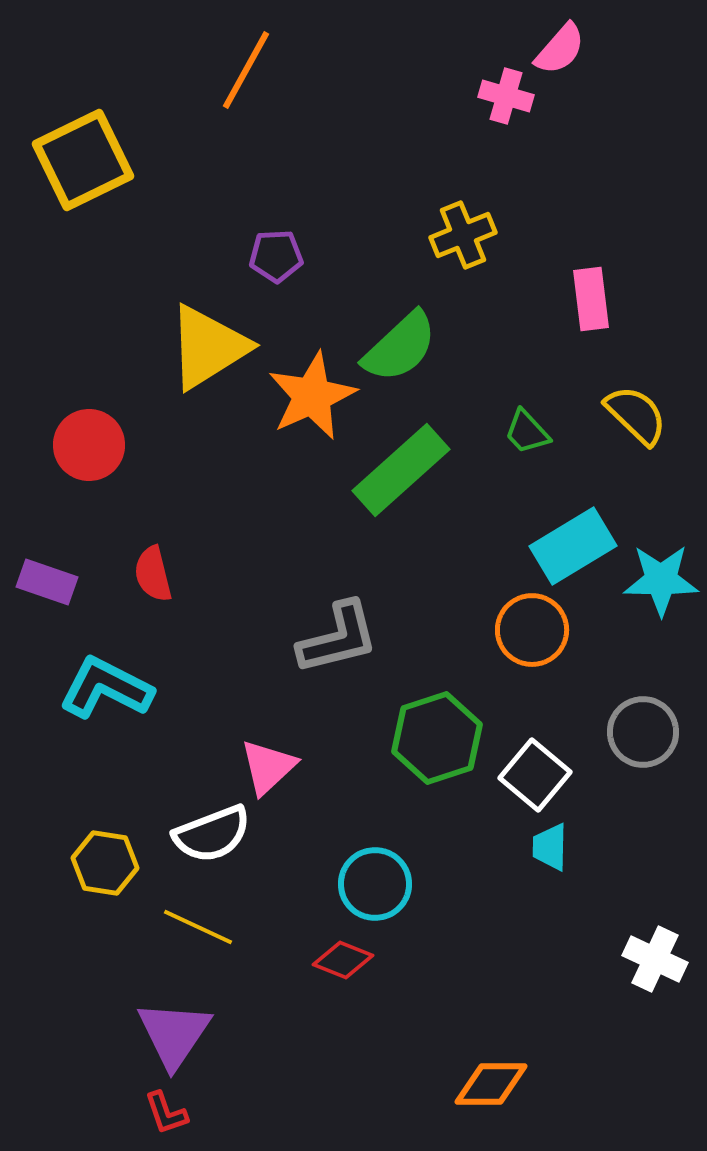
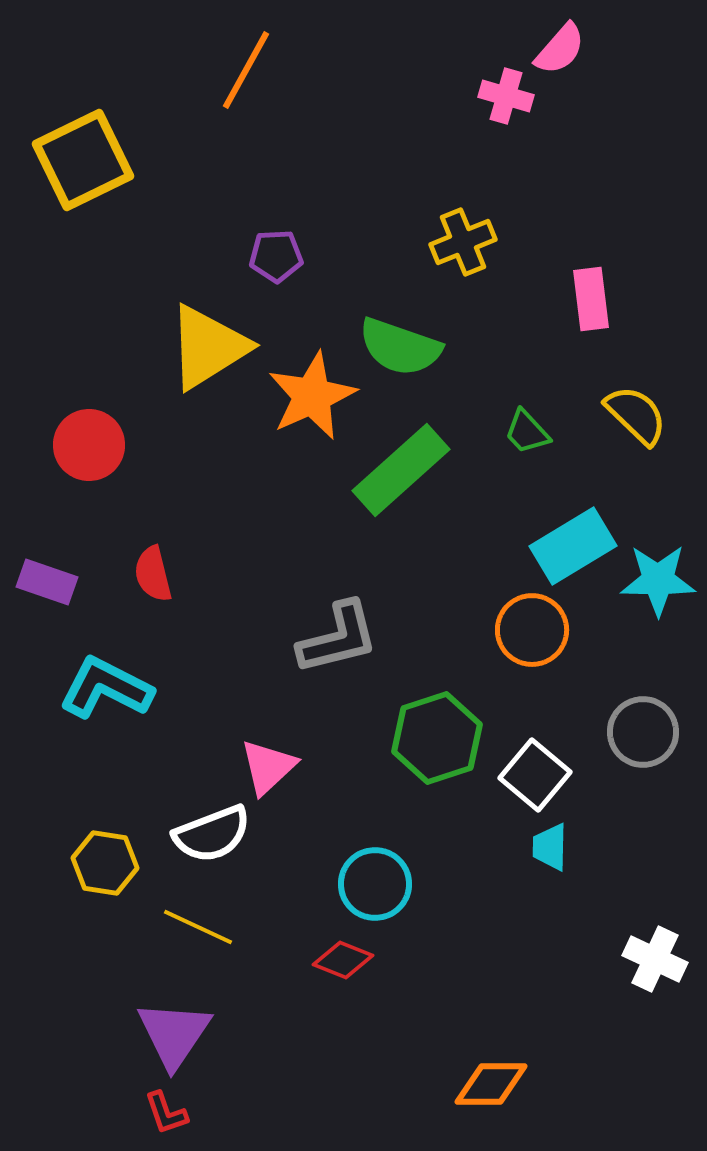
yellow cross: moved 7 px down
green semicircle: rotated 62 degrees clockwise
cyan star: moved 3 px left
